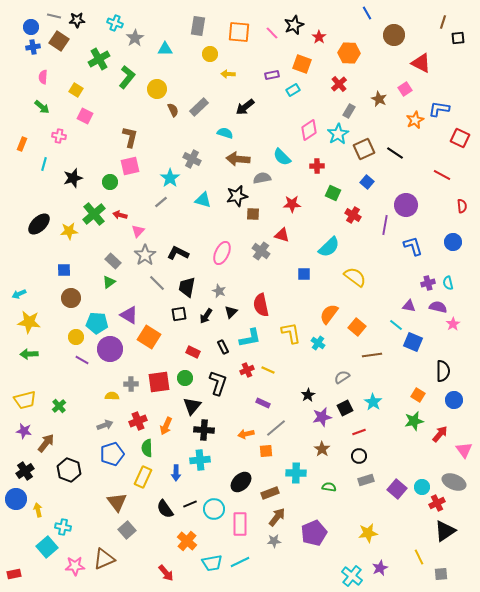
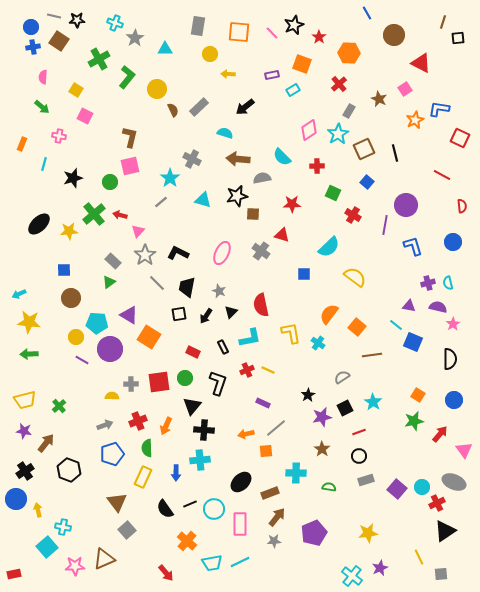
black line at (395, 153): rotated 42 degrees clockwise
black semicircle at (443, 371): moved 7 px right, 12 px up
